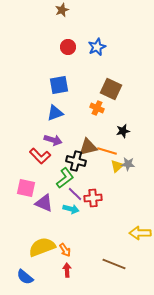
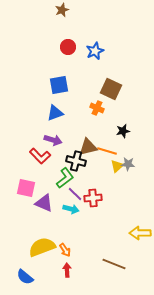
blue star: moved 2 px left, 4 px down
